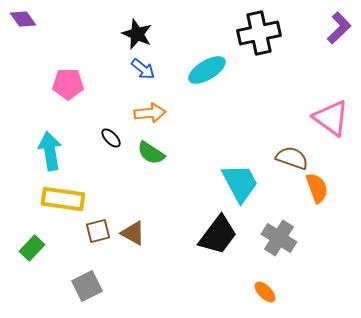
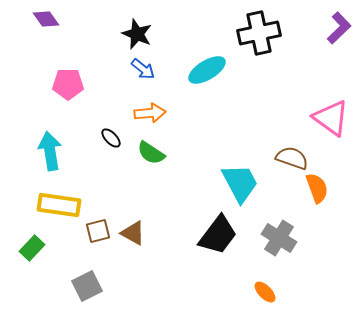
purple diamond: moved 23 px right
yellow rectangle: moved 4 px left, 6 px down
